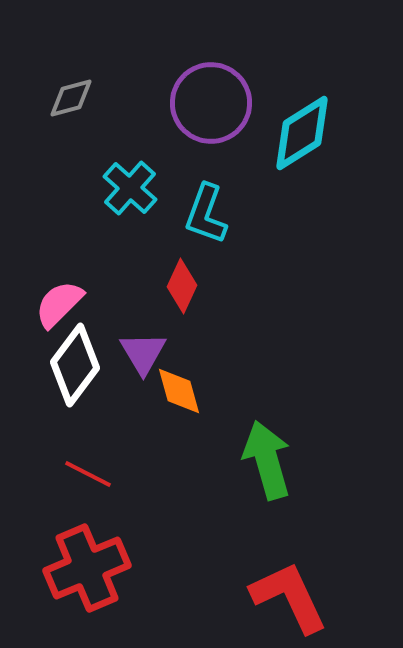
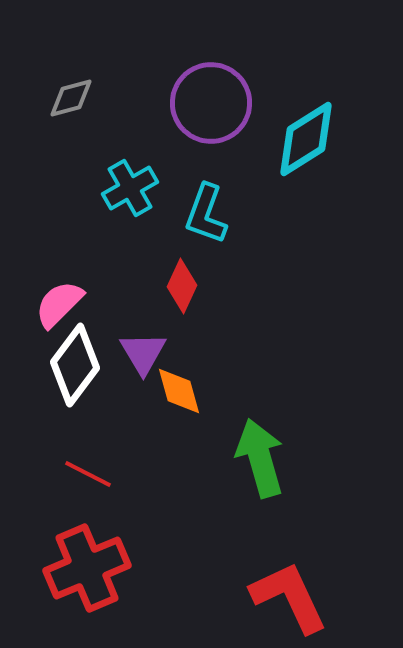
cyan diamond: moved 4 px right, 6 px down
cyan cross: rotated 18 degrees clockwise
green arrow: moved 7 px left, 2 px up
